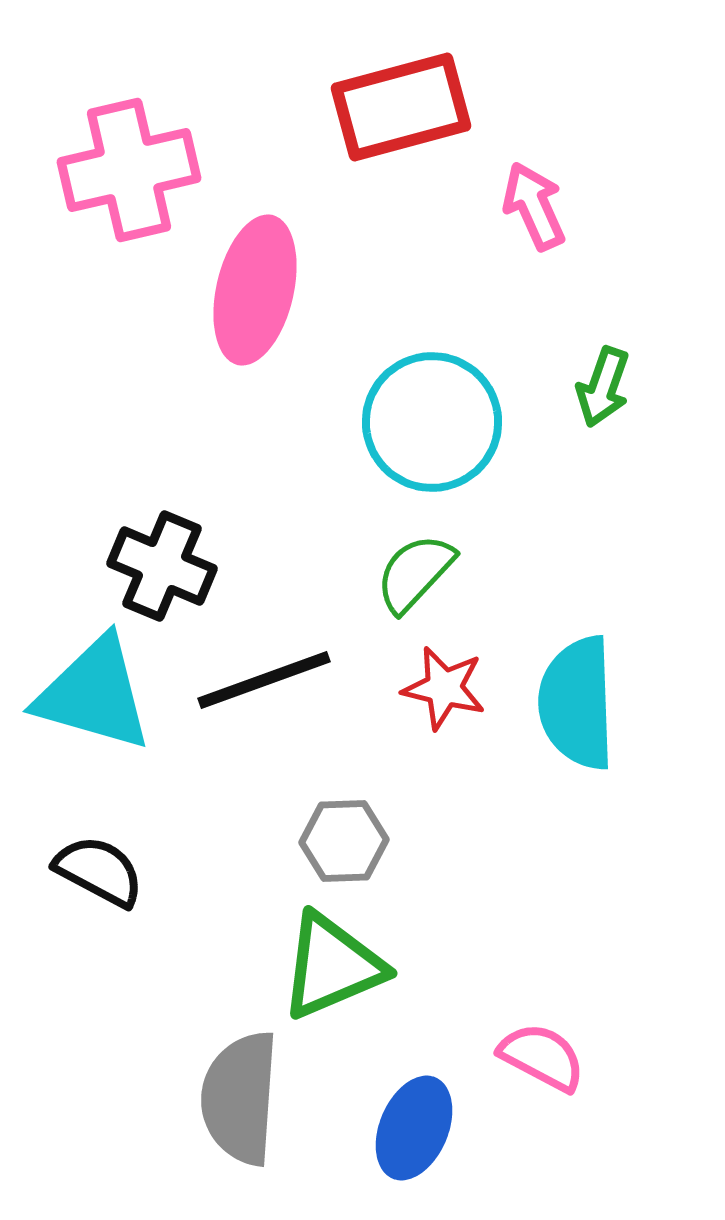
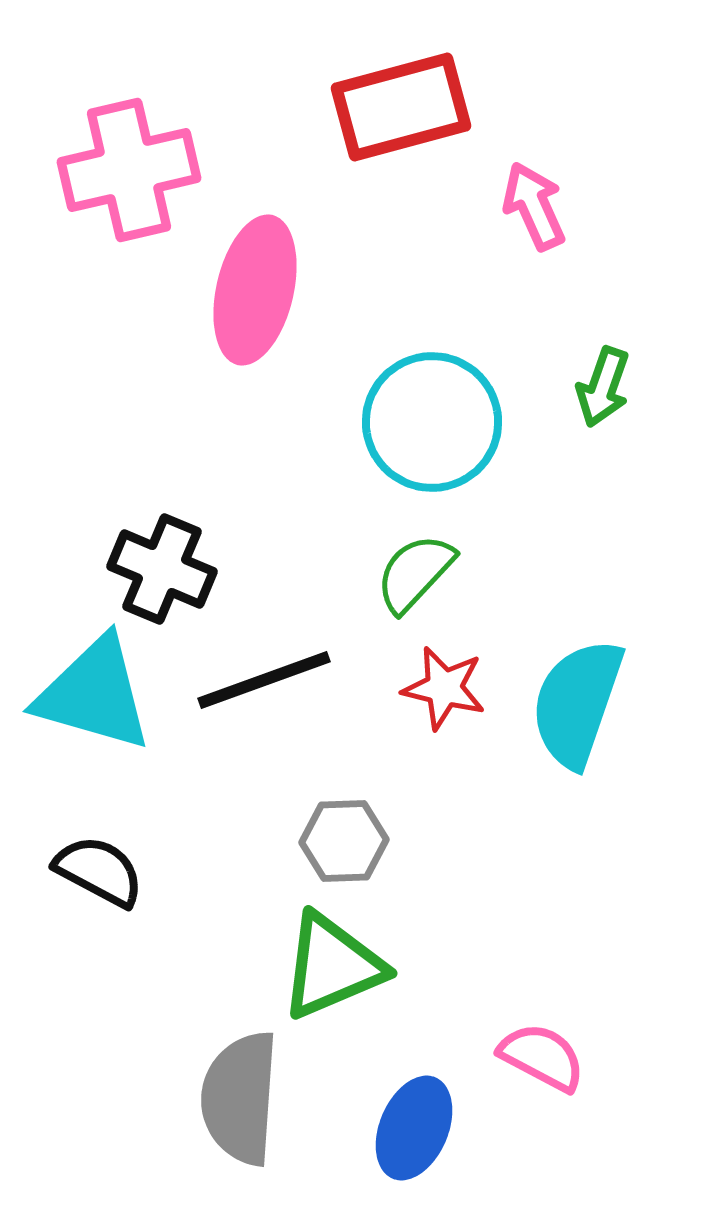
black cross: moved 3 px down
cyan semicircle: rotated 21 degrees clockwise
